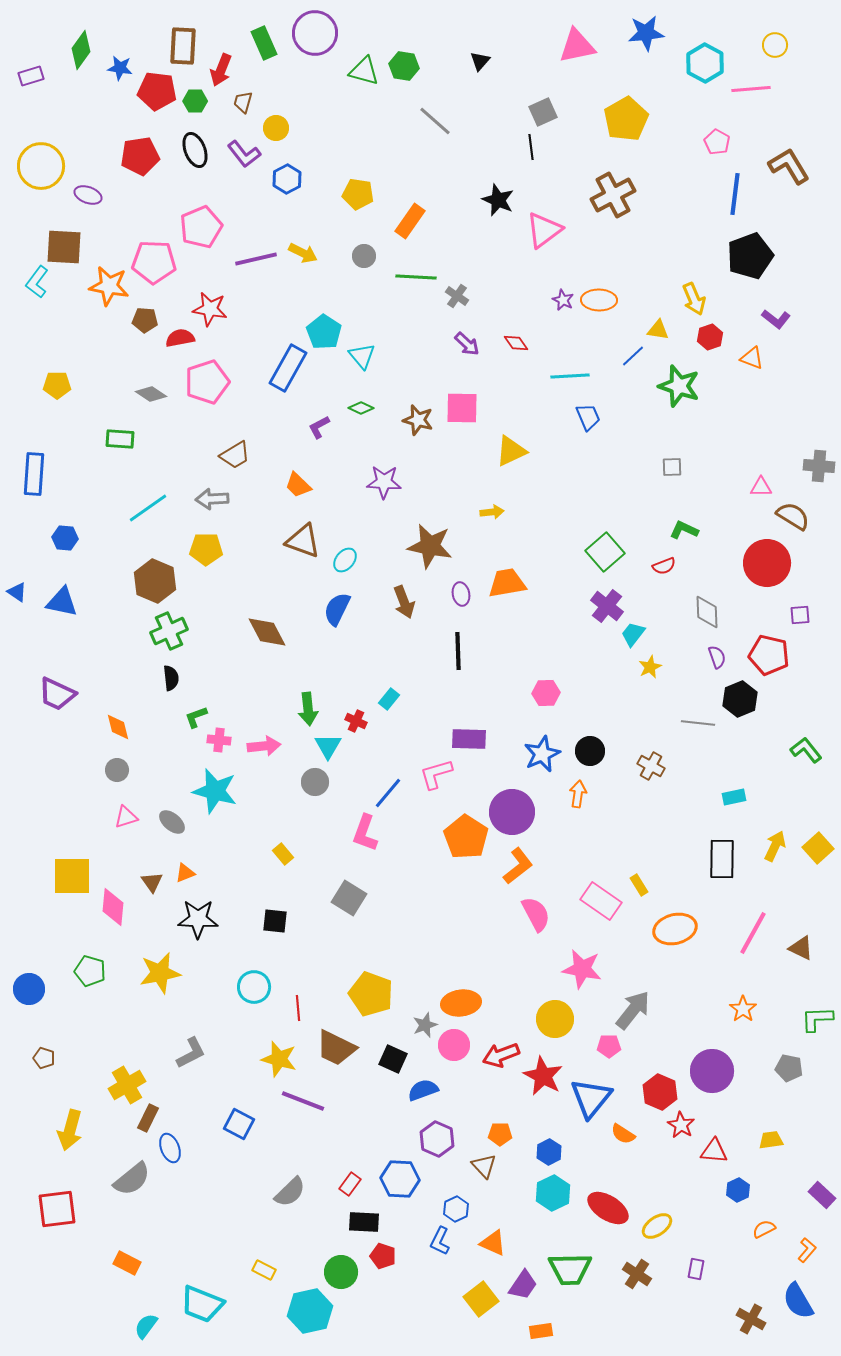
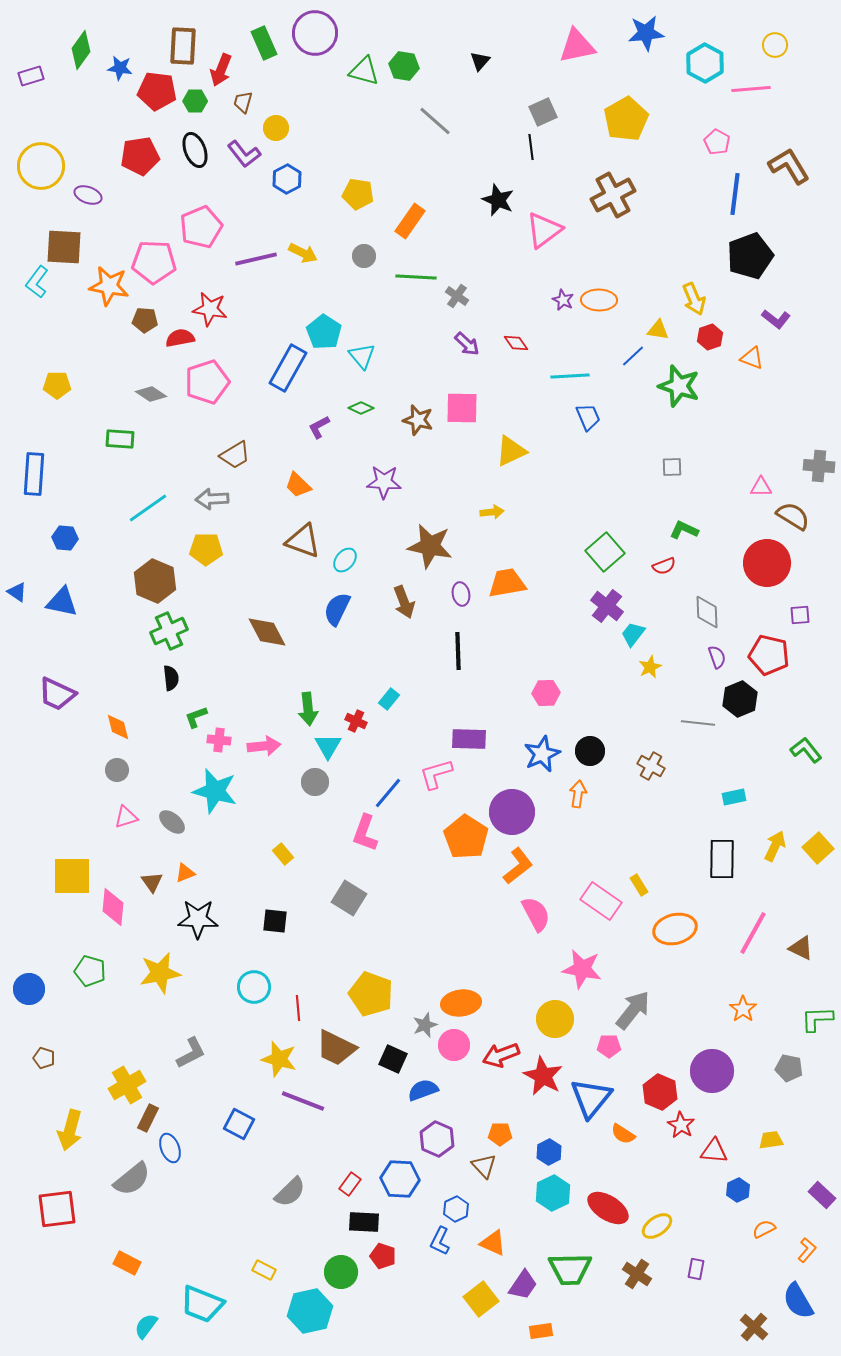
brown cross at (751, 1319): moved 3 px right, 8 px down; rotated 12 degrees clockwise
